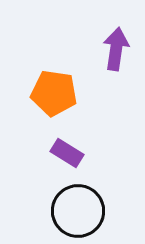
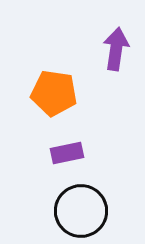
purple rectangle: rotated 44 degrees counterclockwise
black circle: moved 3 px right
